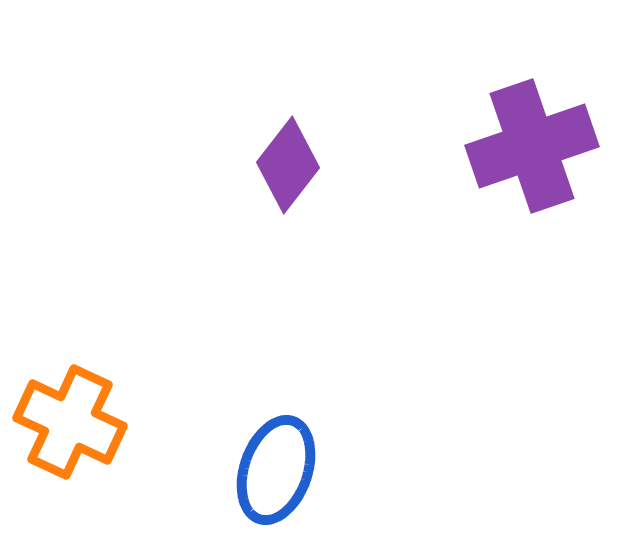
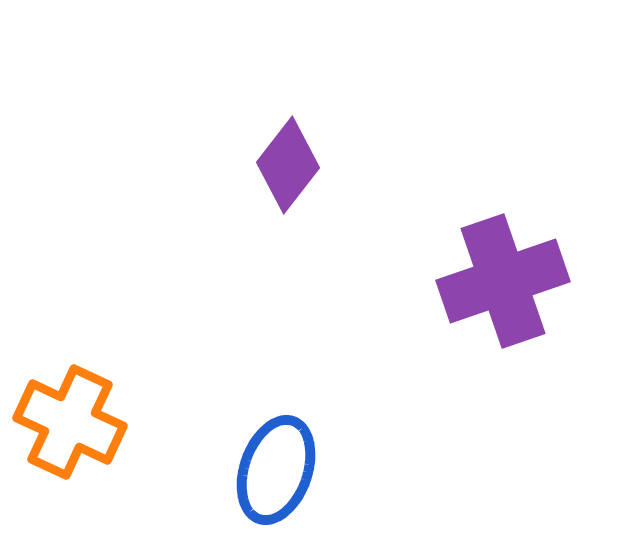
purple cross: moved 29 px left, 135 px down
